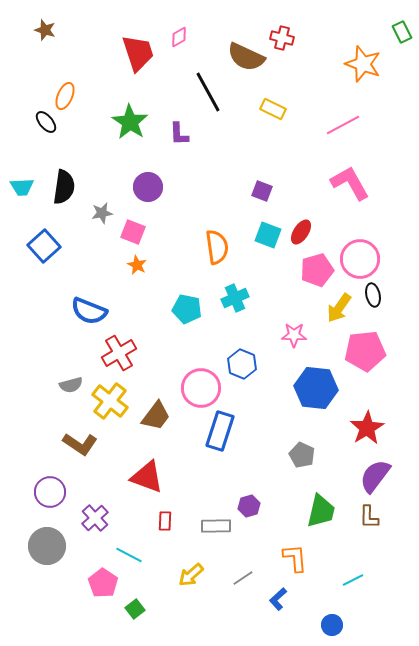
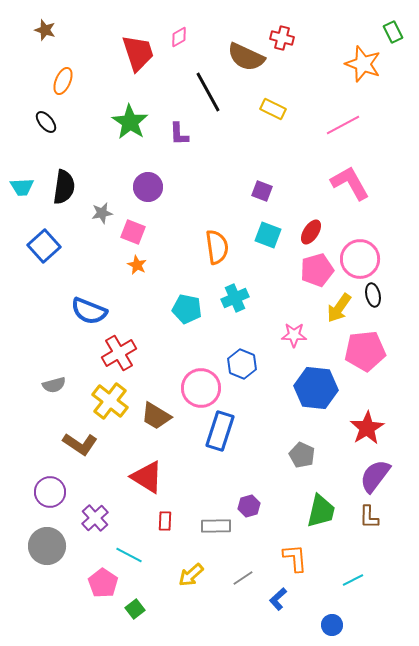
green rectangle at (402, 32): moved 9 px left
orange ellipse at (65, 96): moved 2 px left, 15 px up
red ellipse at (301, 232): moved 10 px right
gray semicircle at (71, 385): moved 17 px left
brown trapezoid at (156, 416): rotated 84 degrees clockwise
red triangle at (147, 477): rotated 12 degrees clockwise
